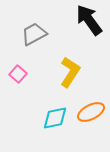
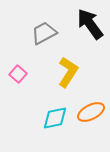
black arrow: moved 1 px right, 4 px down
gray trapezoid: moved 10 px right, 1 px up
yellow L-shape: moved 2 px left
